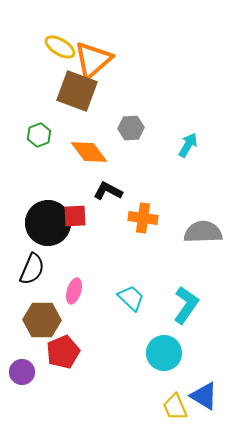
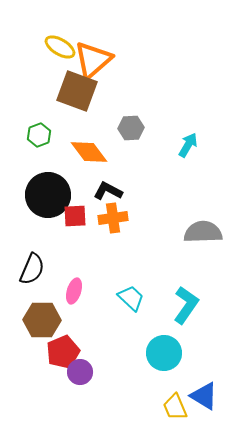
orange cross: moved 30 px left; rotated 16 degrees counterclockwise
black circle: moved 28 px up
purple circle: moved 58 px right
